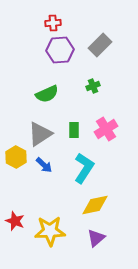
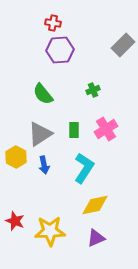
red cross: rotated 14 degrees clockwise
gray rectangle: moved 23 px right
green cross: moved 4 px down
green semicircle: moved 4 px left; rotated 75 degrees clockwise
blue arrow: rotated 36 degrees clockwise
purple triangle: rotated 18 degrees clockwise
